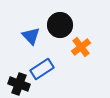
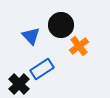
black circle: moved 1 px right
orange cross: moved 2 px left, 1 px up
black cross: rotated 25 degrees clockwise
